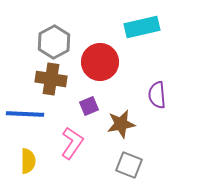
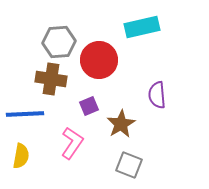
gray hexagon: moved 5 px right; rotated 24 degrees clockwise
red circle: moved 1 px left, 2 px up
blue line: rotated 6 degrees counterclockwise
brown star: rotated 20 degrees counterclockwise
yellow semicircle: moved 7 px left, 5 px up; rotated 10 degrees clockwise
